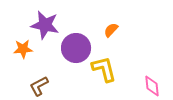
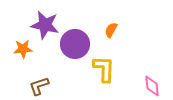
orange semicircle: rotated 14 degrees counterclockwise
purple circle: moved 1 px left, 4 px up
yellow L-shape: rotated 16 degrees clockwise
brown L-shape: rotated 10 degrees clockwise
